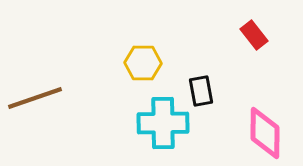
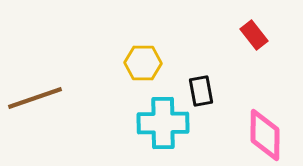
pink diamond: moved 2 px down
